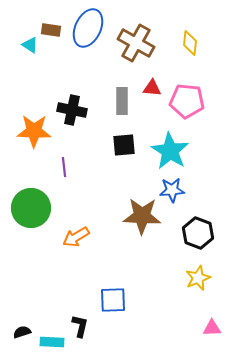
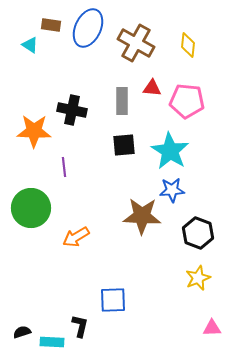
brown rectangle: moved 5 px up
yellow diamond: moved 2 px left, 2 px down
